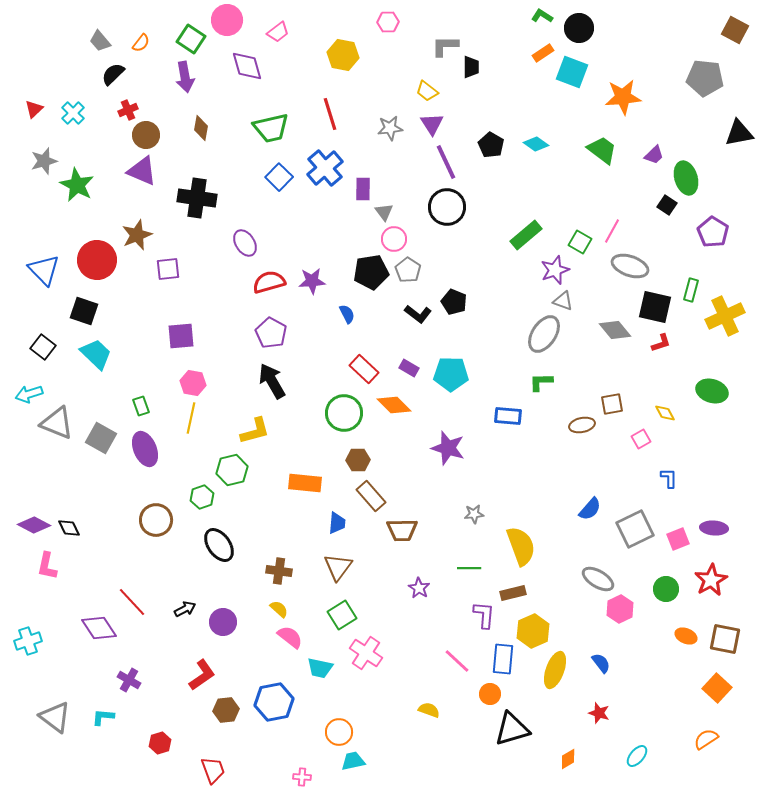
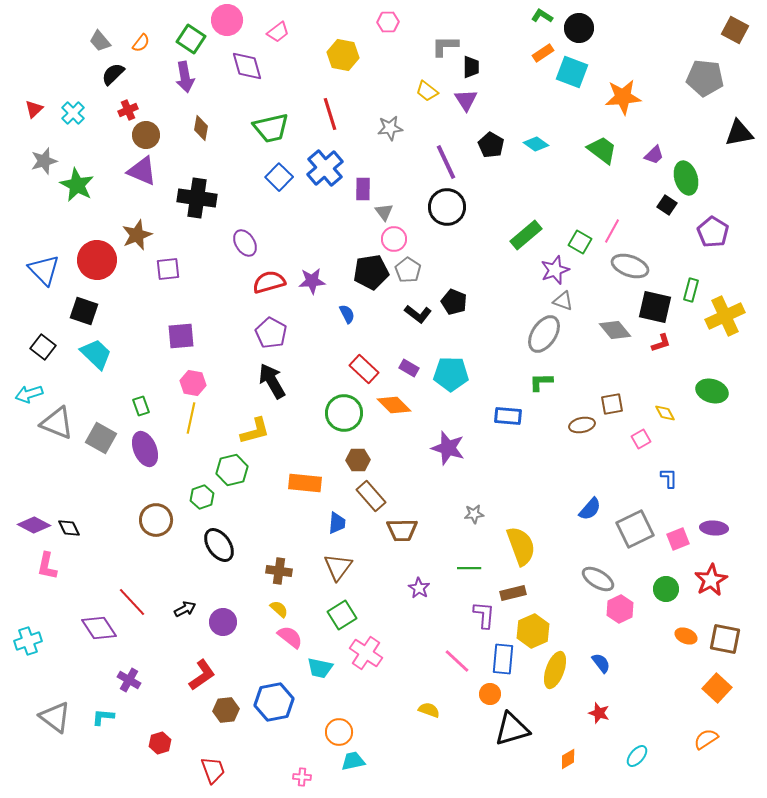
purple triangle at (432, 124): moved 34 px right, 24 px up
